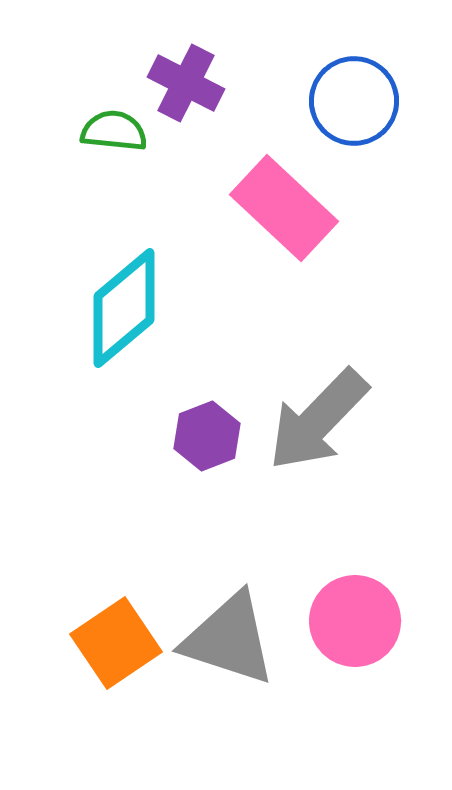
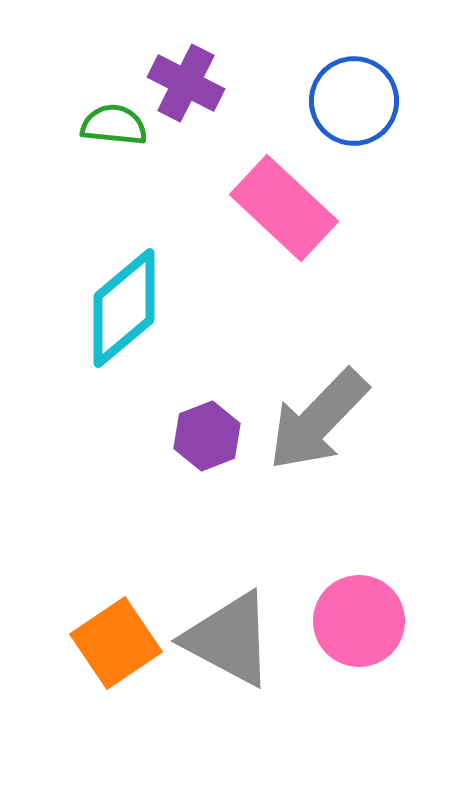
green semicircle: moved 6 px up
pink circle: moved 4 px right
gray triangle: rotated 10 degrees clockwise
